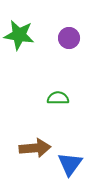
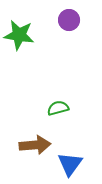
purple circle: moved 18 px up
green semicircle: moved 10 px down; rotated 15 degrees counterclockwise
brown arrow: moved 3 px up
